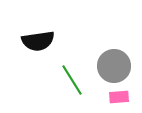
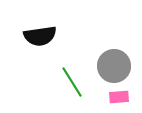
black semicircle: moved 2 px right, 5 px up
green line: moved 2 px down
